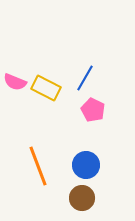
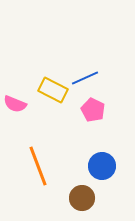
blue line: rotated 36 degrees clockwise
pink semicircle: moved 22 px down
yellow rectangle: moved 7 px right, 2 px down
blue circle: moved 16 px right, 1 px down
